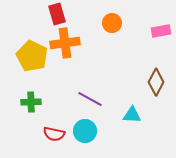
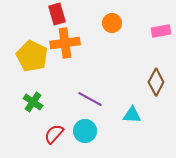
green cross: moved 2 px right; rotated 36 degrees clockwise
red semicircle: rotated 120 degrees clockwise
